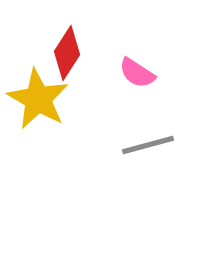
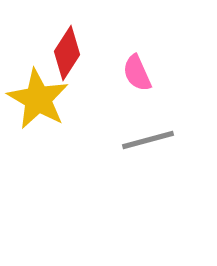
pink semicircle: rotated 33 degrees clockwise
gray line: moved 5 px up
